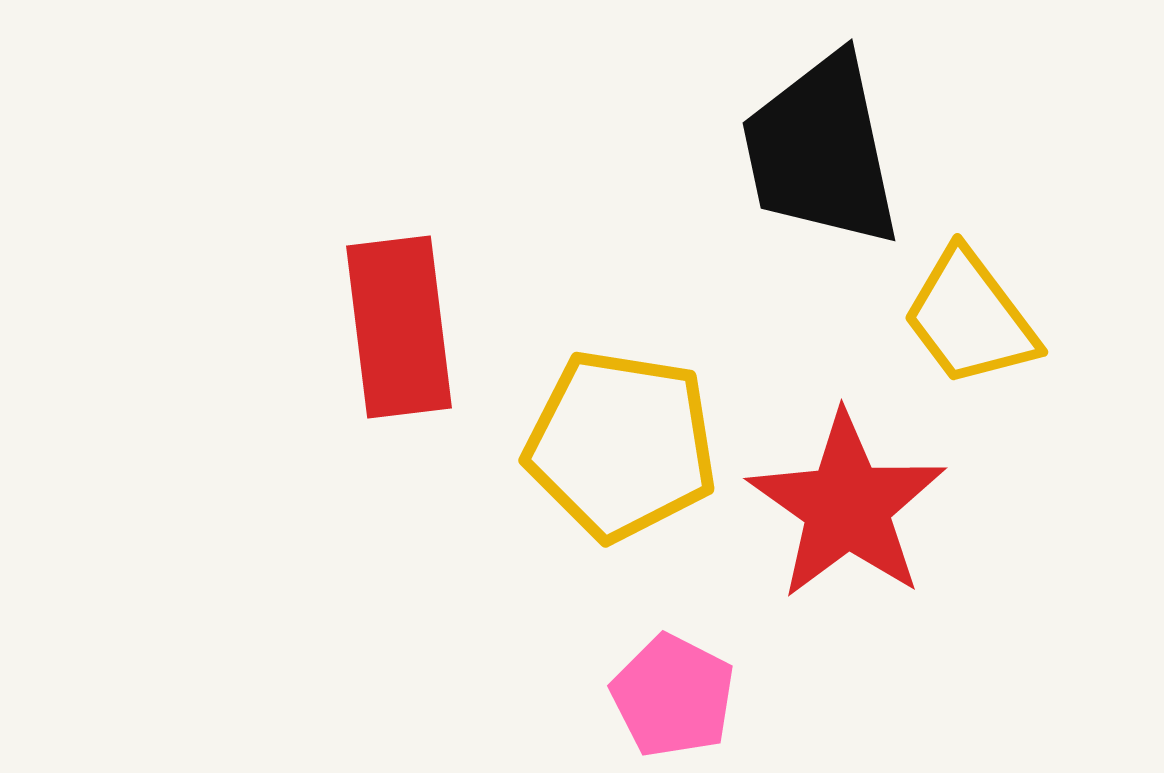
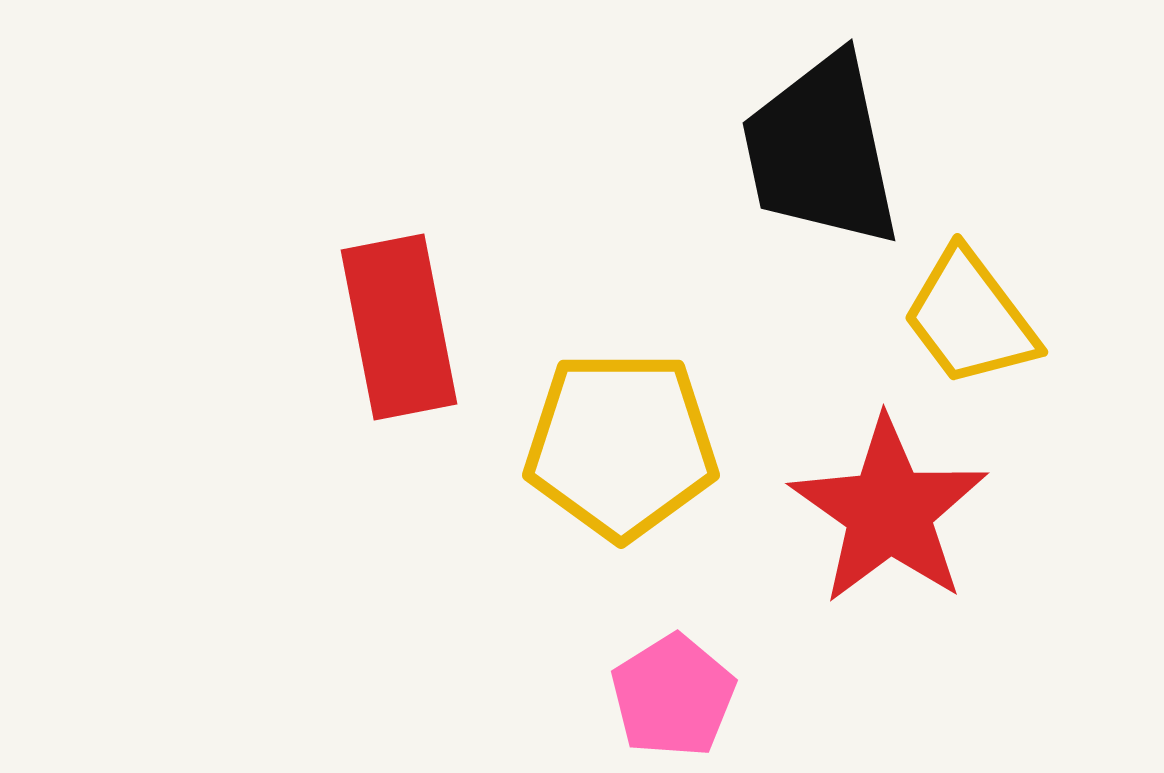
red rectangle: rotated 4 degrees counterclockwise
yellow pentagon: rotated 9 degrees counterclockwise
red star: moved 42 px right, 5 px down
pink pentagon: rotated 13 degrees clockwise
